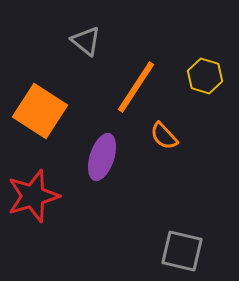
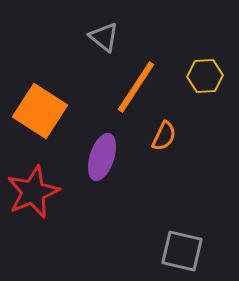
gray triangle: moved 18 px right, 4 px up
yellow hexagon: rotated 20 degrees counterclockwise
orange semicircle: rotated 112 degrees counterclockwise
red star: moved 4 px up; rotated 6 degrees counterclockwise
